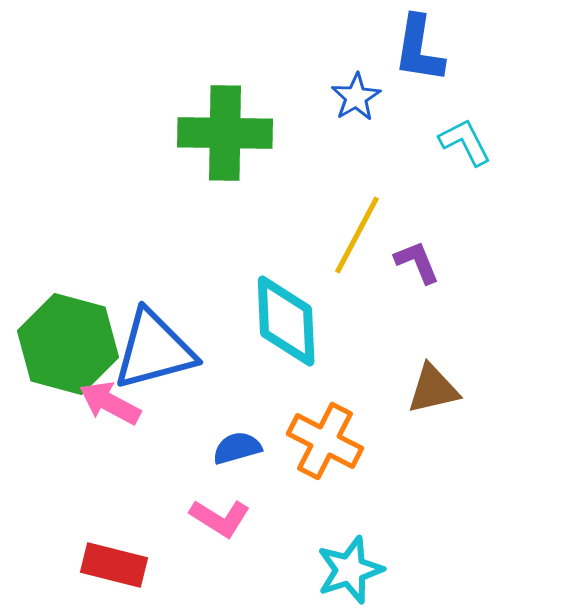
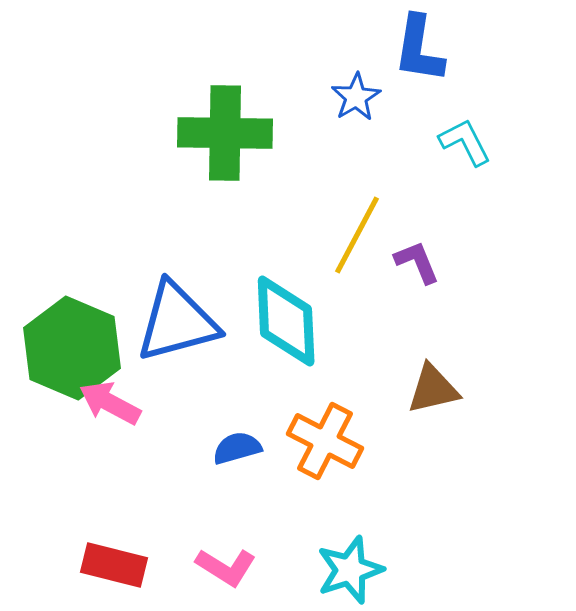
green hexagon: moved 4 px right, 4 px down; rotated 8 degrees clockwise
blue triangle: moved 23 px right, 28 px up
pink L-shape: moved 6 px right, 49 px down
